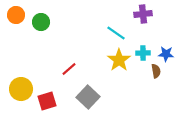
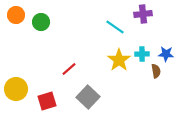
cyan line: moved 1 px left, 6 px up
cyan cross: moved 1 px left, 1 px down
yellow circle: moved 5 px left
